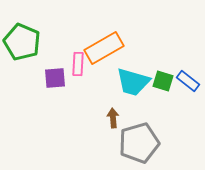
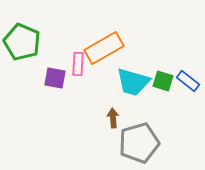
purple square: rotated 15 degrees clockwise
